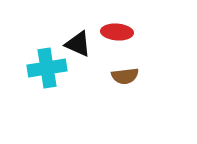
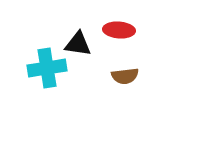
red ellipse: moved 2 px right, 2 px up
black triangle: rotated 16 degrees counterclockwise
